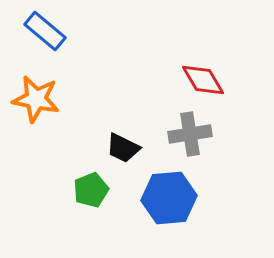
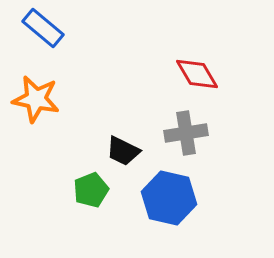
blue rectangle: moved 2 px left, 3 px up
red diamond: moved 6 px left, 6 px up
gray cross: moved 4 px left, 1 px up
black trapezoid: moved 3 px down
blue hexagon: rotated 18 degrees clockwise
